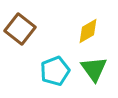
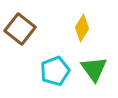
yellow diamond: moved 6 px left, 3 px up; rotated 28 degrees counterclockwise
